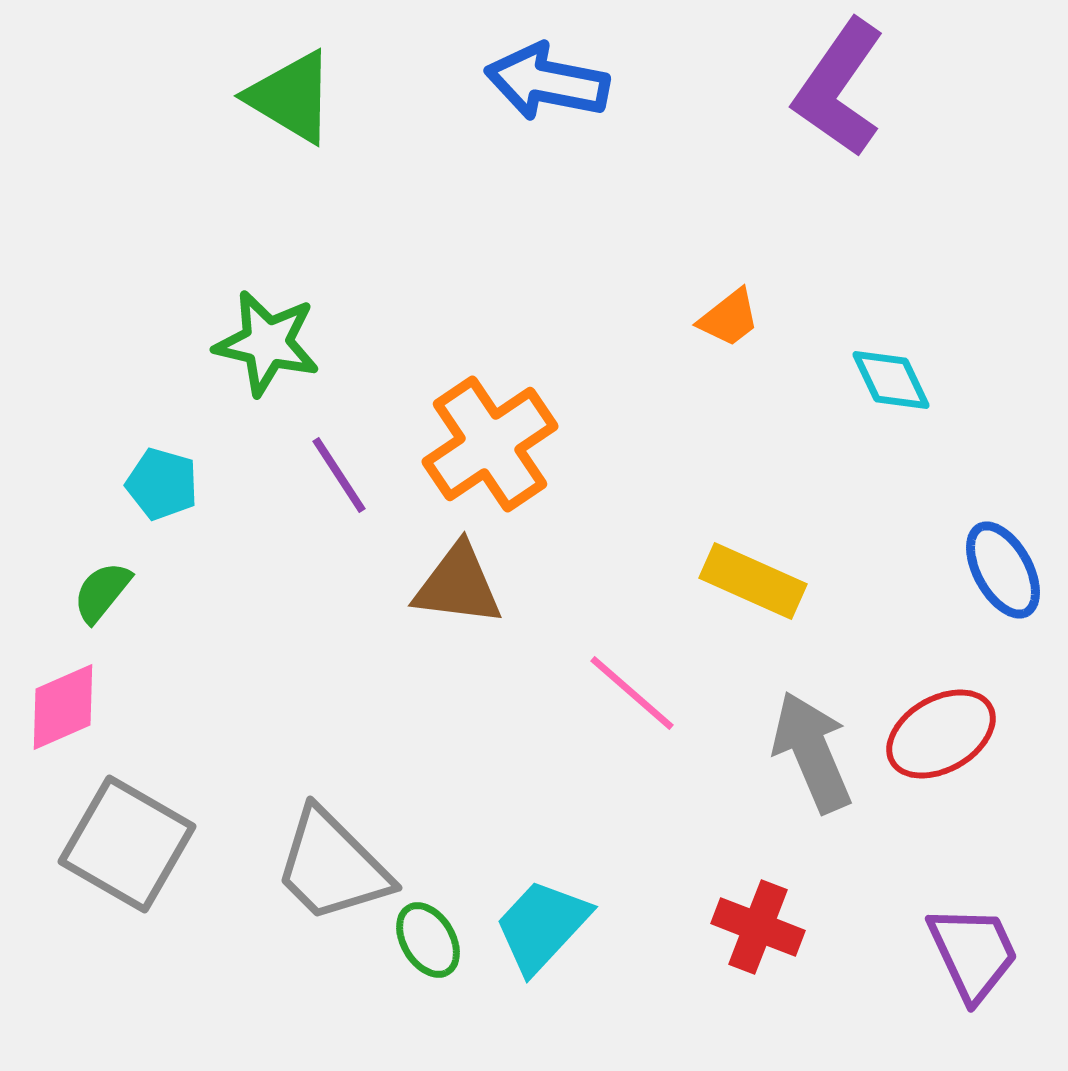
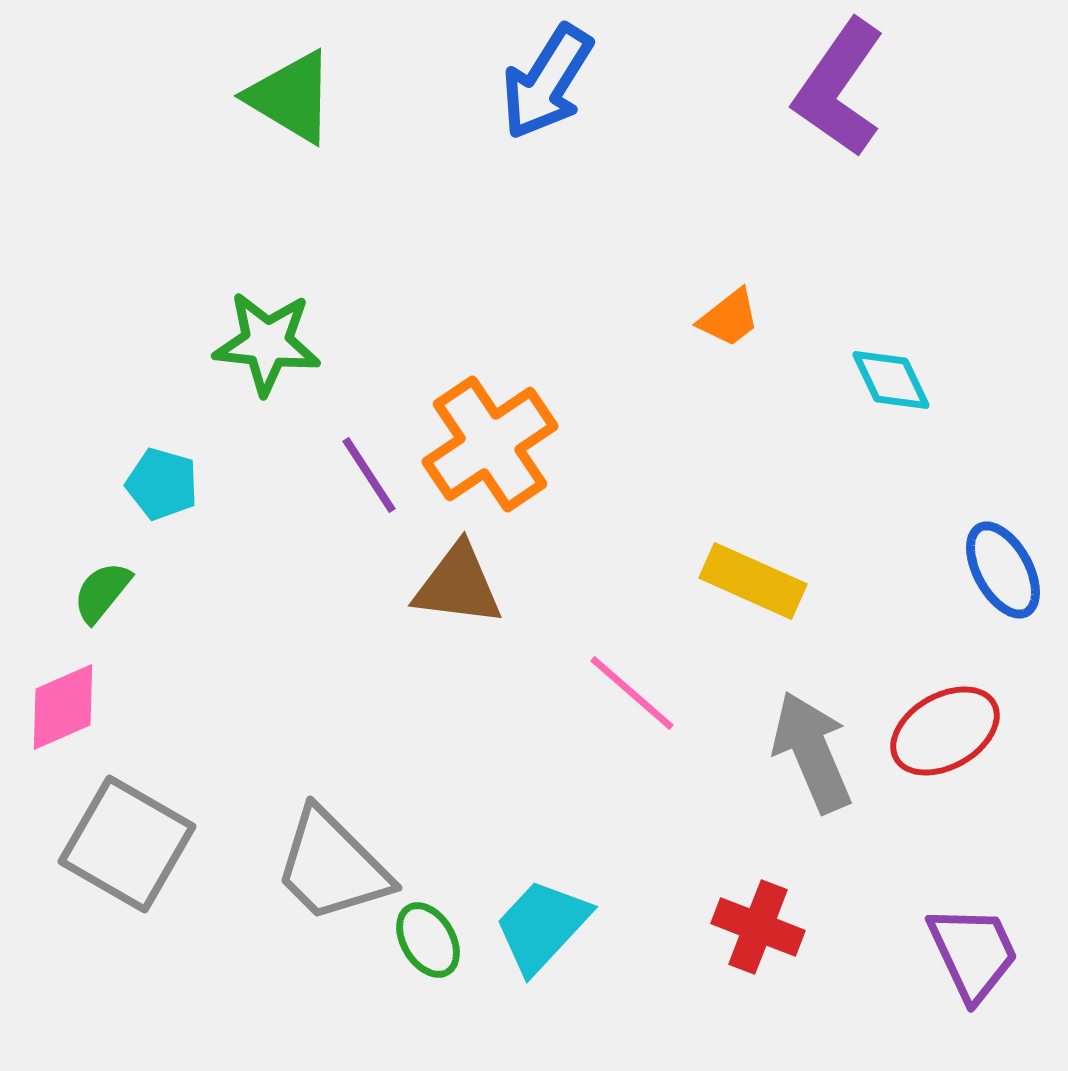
blue arrow: rotated 69 degrees counterclockwise
green star: rotated 7 degrees counterclockwise
purple line: moved 30 px right
red ellipse: moved 4 px right, 3 px up
